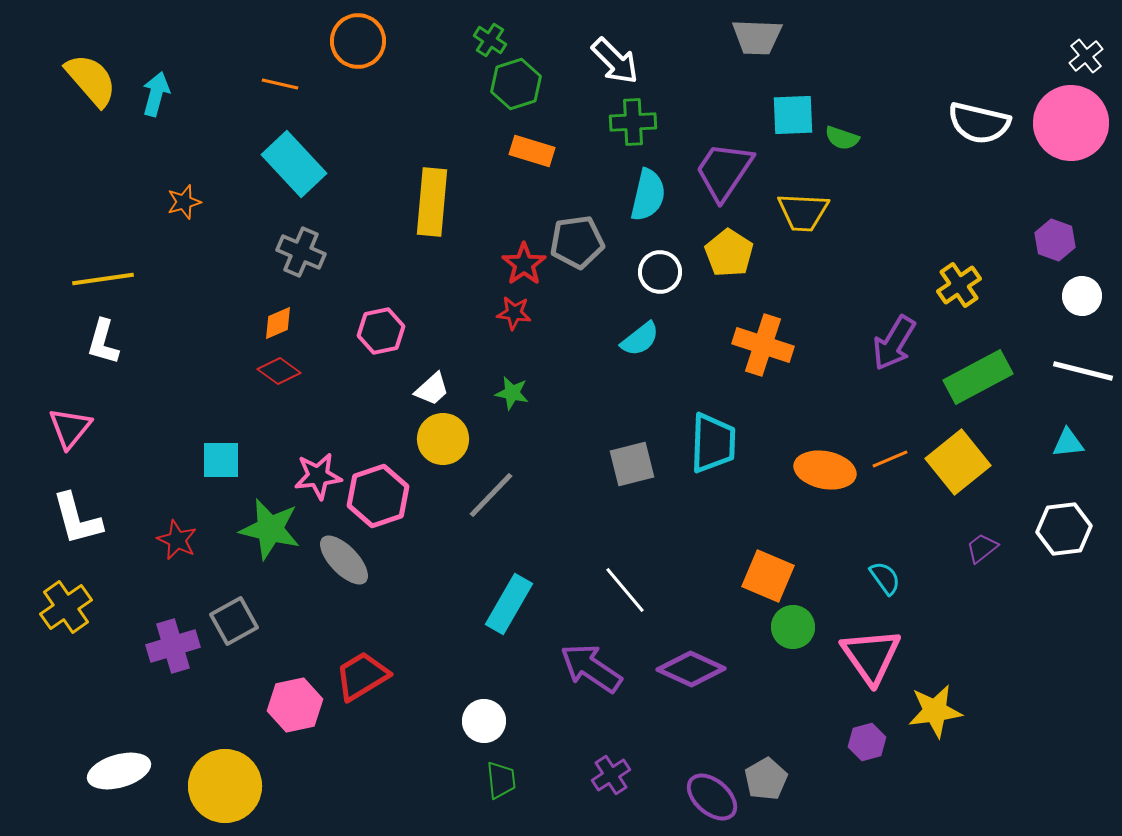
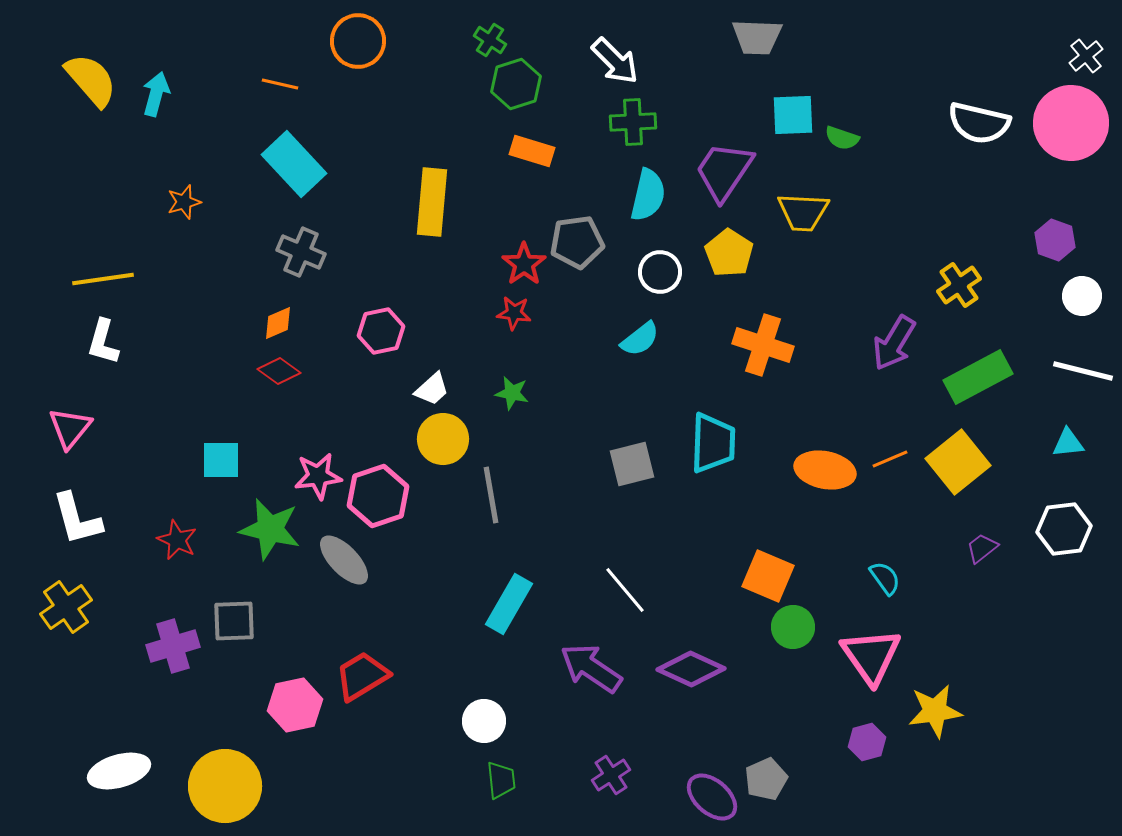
gray line at (491, 495): rotated 54 degrees counterclockwise
gray square at (234, 621): rotated 27 degrees clockwise
gray pentagon at (766, 779): rotated 6 degrees clockwise
